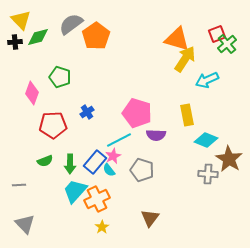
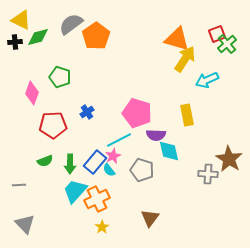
yellow triangle: rotated 20 degrees counterclockwise
cyan diamond: moved 37 px left, 11 px down; rotated 55 degrees clockwise
